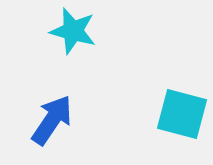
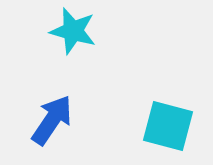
cyan square: moved 14 px left, 12 px down
